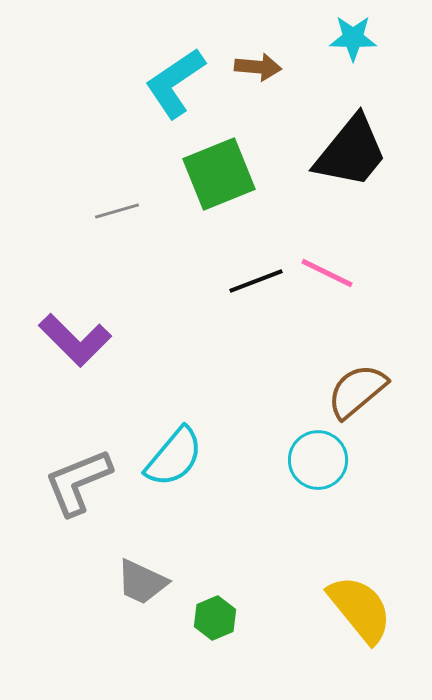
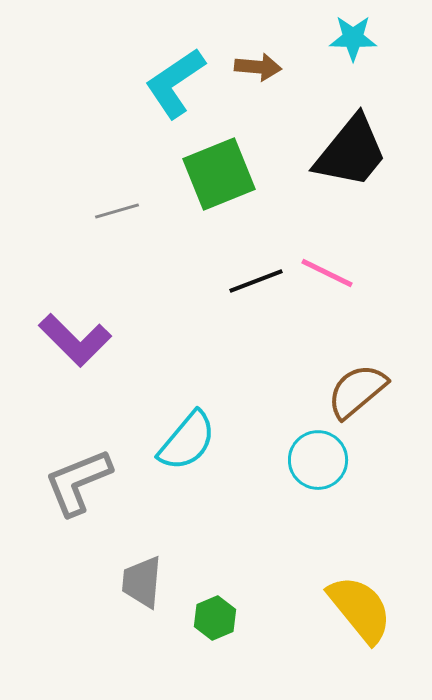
cyan semicircle: moved 13 px right, 16 px up
gray trapezoid: rotated 70 degrees clockwise
